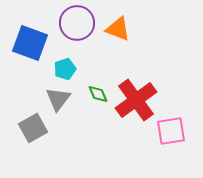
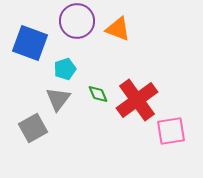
purple circle: moved 2 px up
red cross: moved 1 px right
